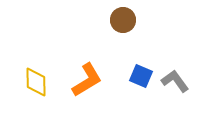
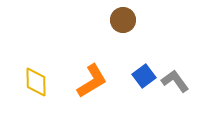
blue square: moved 3 px right; rotated 30 degrees clockwise
orange L-shape: moved 5 px right, 1 px down
